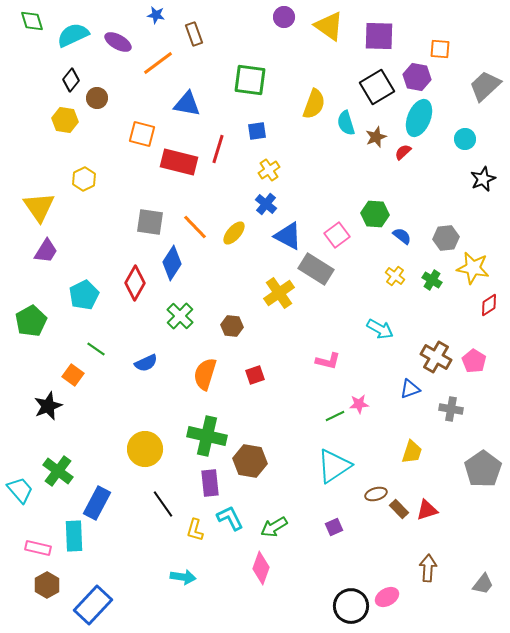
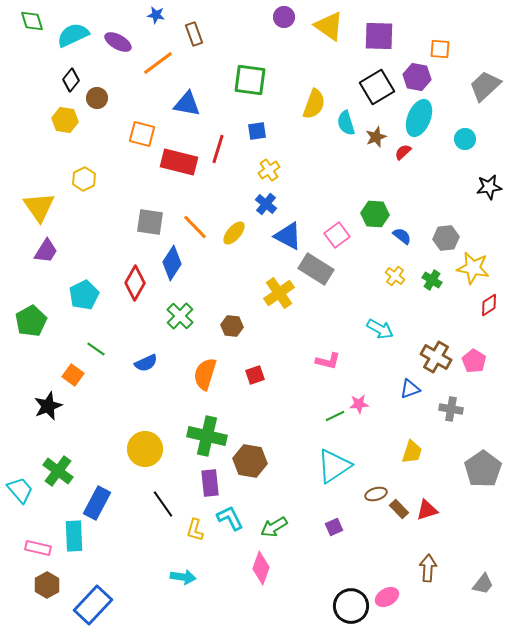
black star at (483, 179): moved 6 px right, 8 px down; rotated 15 degrees clockwise
